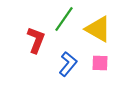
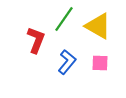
yellow triangle: moved 3 px up
blue L-shape: moved 1 px left, 2 px up
